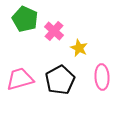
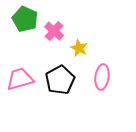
pink ellipse: rotated 10 degrees clockwise
